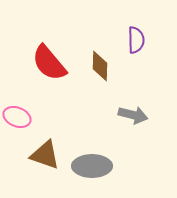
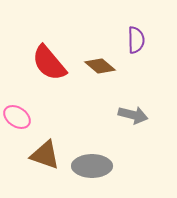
brown diamond: rotated 52 degrees counterclockwise
pink ellipse: rotated 12 degrees clockwise
